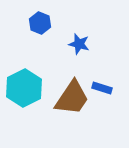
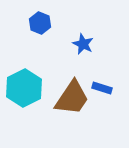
blue star: moved 4 px right; rotated 10 degrees clockwise
